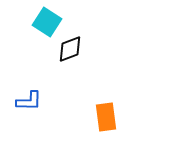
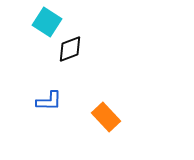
blue L-shape: moved 20 px right
orange rectangle: rotated 36 degrees counterclockwise
